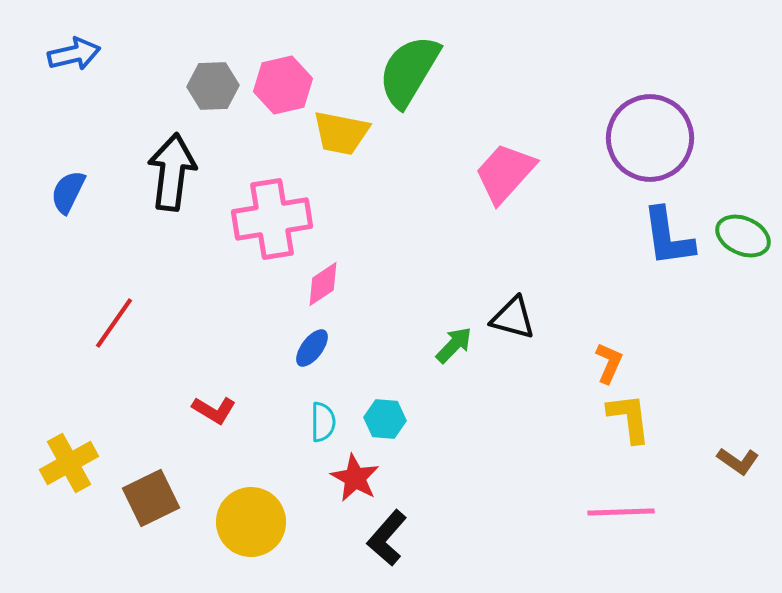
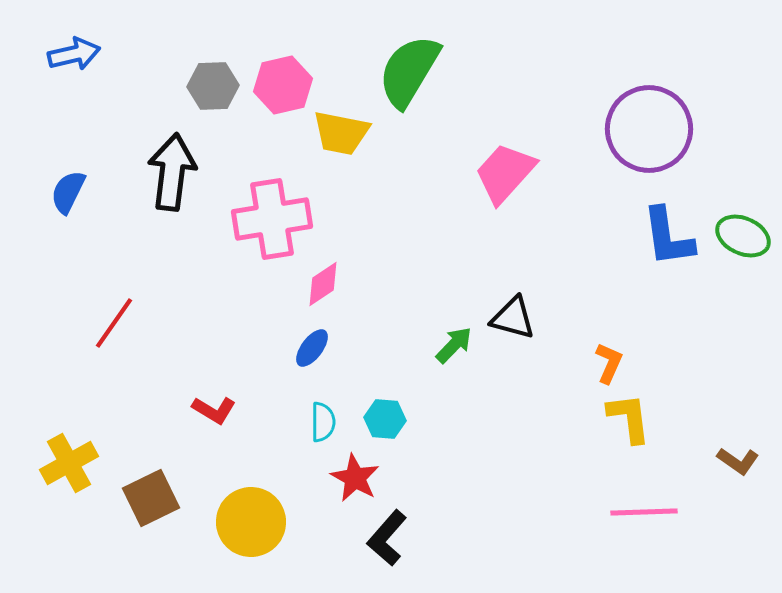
purple circle: moved 1 px left, 9 px up
pink line: moved 23 px right
